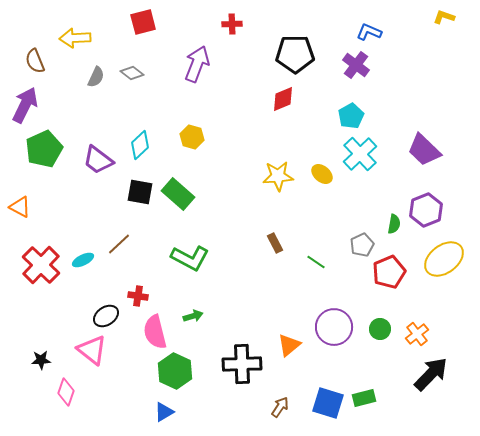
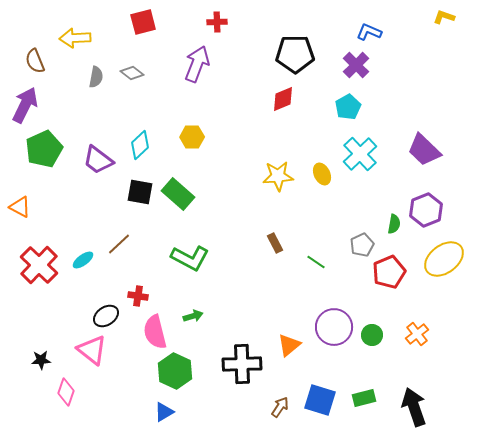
red cross at (232, 24): moved 15 px left, 2 px up
purple cross at (356, 65): rotated 8 degrees clockwise
gray semicircle at (96, 77): rotated 15 degrees counterclockwise
cyan pentagon at (351, 116): moved 3 px left, 9 px up
yellow hexagon at (192, 137): rotated 15 degrees counterclockwise
yellow ellipse at (322, 174): rotated 25 degrees clockwise
cyan ellipse at (83, 260): rotated 10 degrees counterclockwise
red cross at (41, 265): moved 2 px left
green circle at (380, 329): moved 8 px left, 6 px down
black arrow at (431, 374): moved 17 px left, 33 px down; rotated 63 degrees counterclockwise
blue square at (328, 403): moved 8 px left, 3 px up
